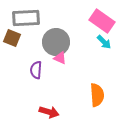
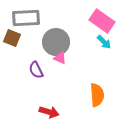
purple semicircle: rotated 30 degrees counterclockwise
